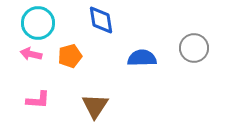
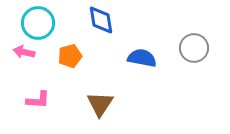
pink arrow: moved 7 px left, 2 px up
blue semicircle: rotated 12 degrees clockwise
brown triangle: moved 5 px right, 2 px up
